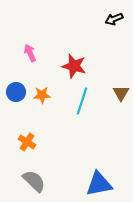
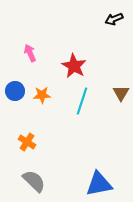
red star: rotated 15 degrees clockwise
blue circle: moved 1 px left, 1 px up
